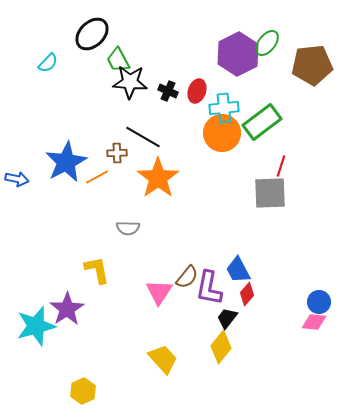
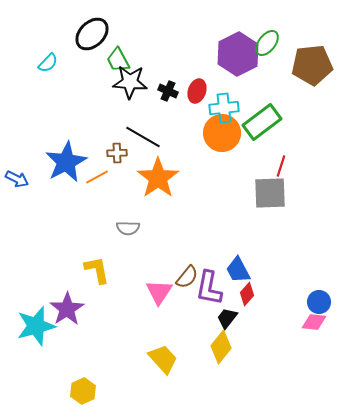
blue arrow: rotated 15 degrees clockwise
